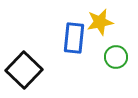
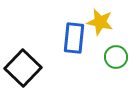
yellow star: rotated 24 degrees clockwise
black square: moved 1 px left, 2 px up
